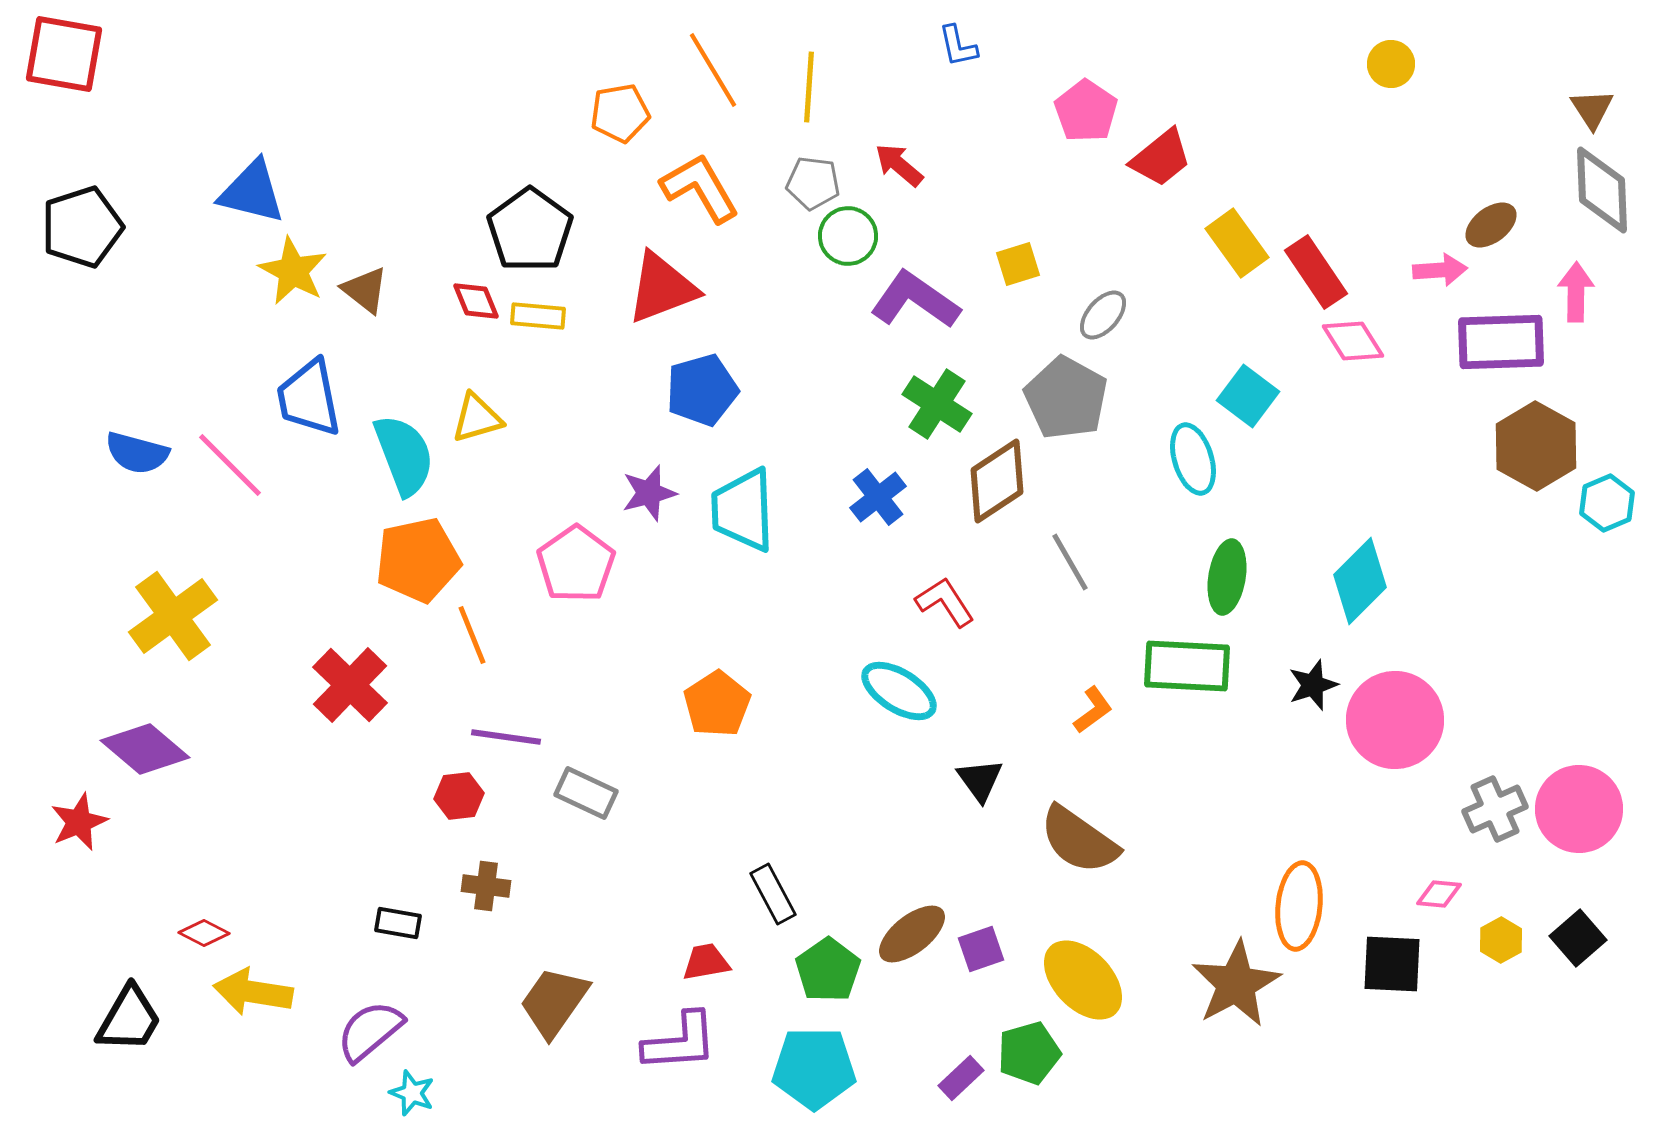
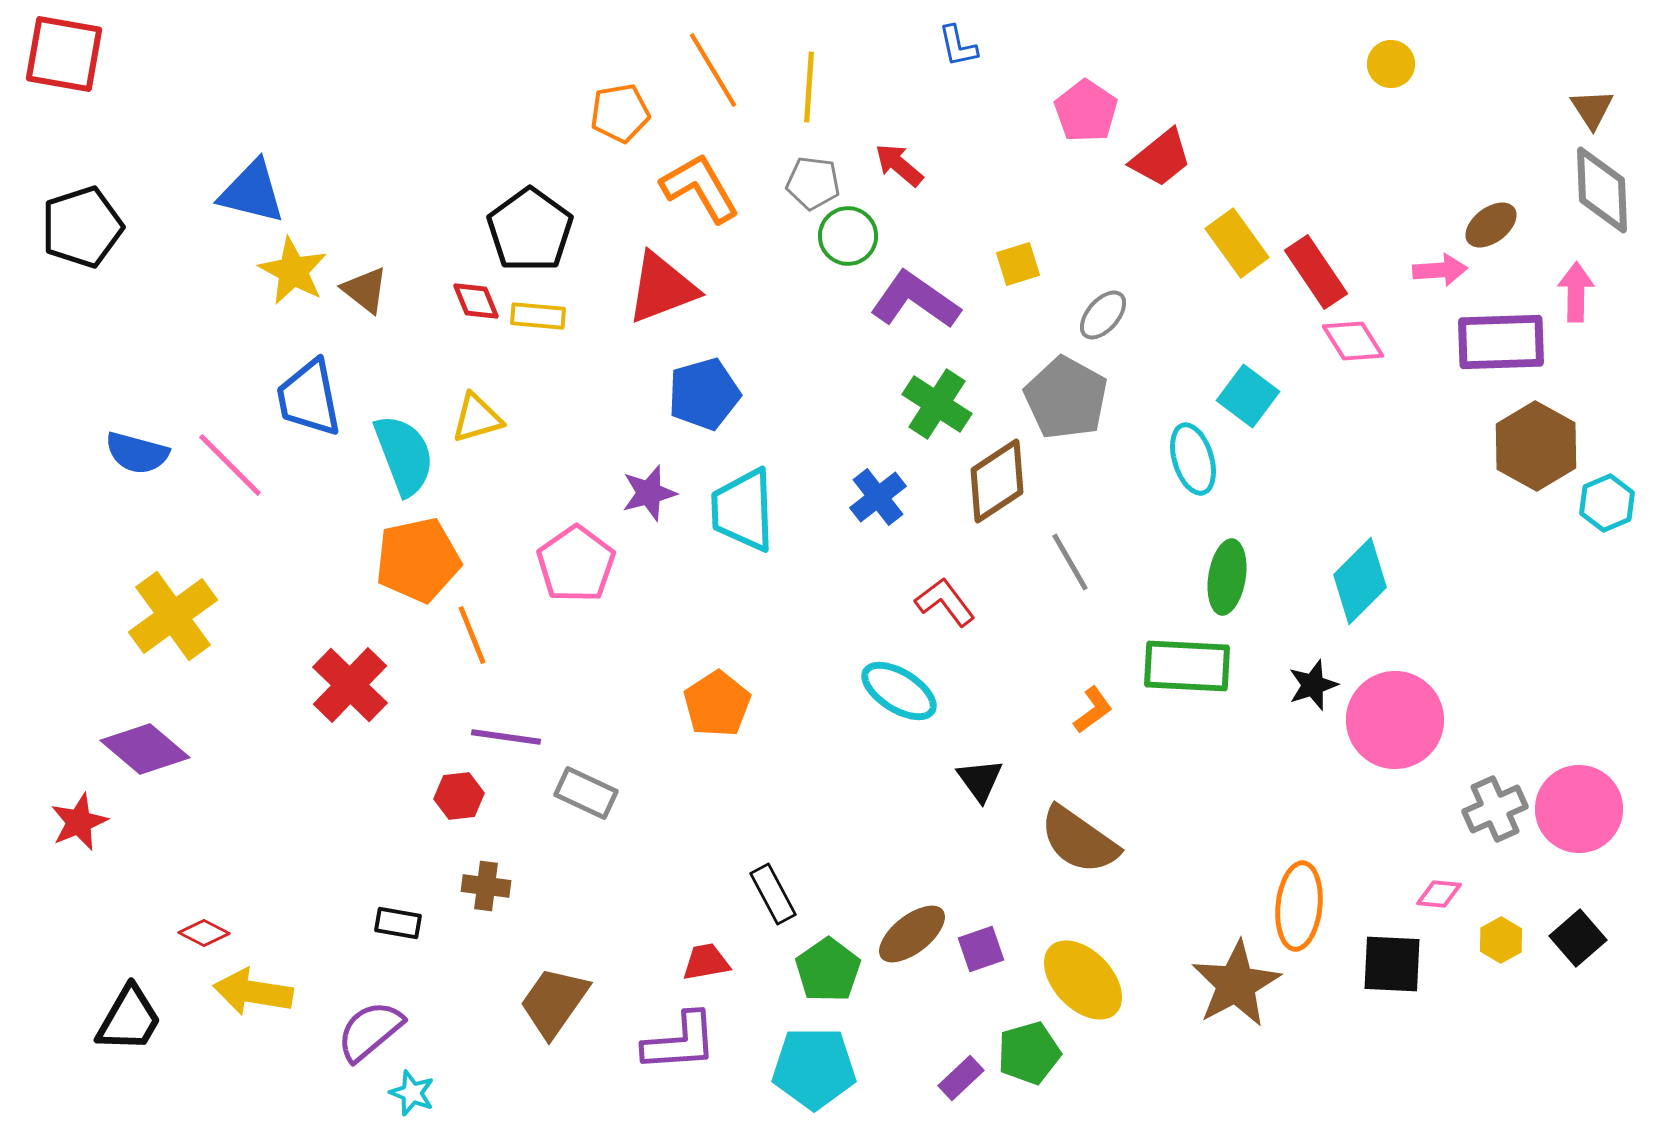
blue pentagon at (702, 390): moved 2 px right, 4 px down
red L-shape at (945, 602): rotated 4 degrees counterclockwise
